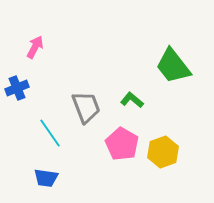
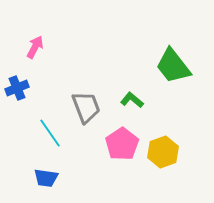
pink pentagon: rotated 8 degrees clockwise
